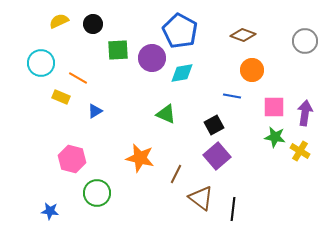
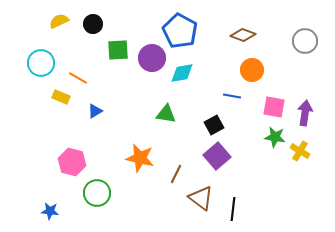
pink square: rotated 10 degrees clockwise
green triangle: rotated 15 degrees counterclockwise
pink hexagon: moved 3 px down
